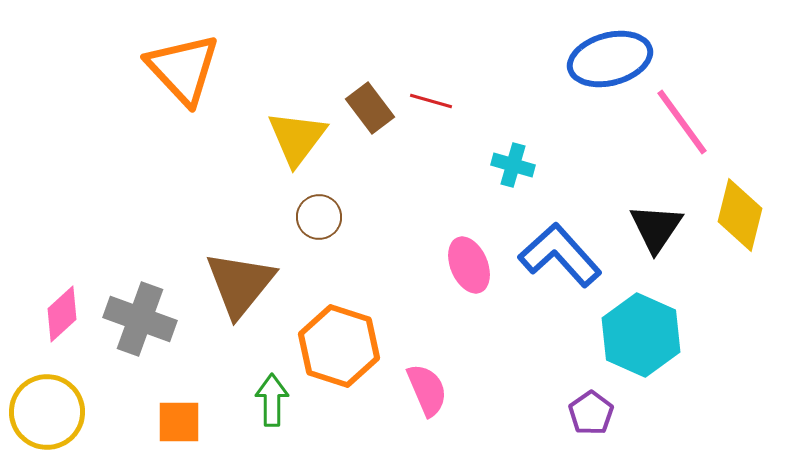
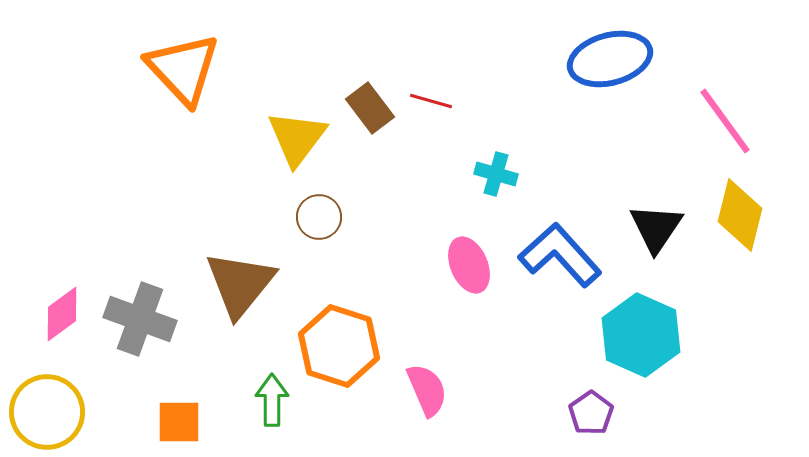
pink line: moved 43 px right, 1 px up
cyan cross: moved 17 px left, 9 px down
pink diamond: rotated 6 degrees clockwise
